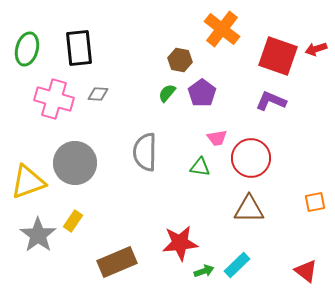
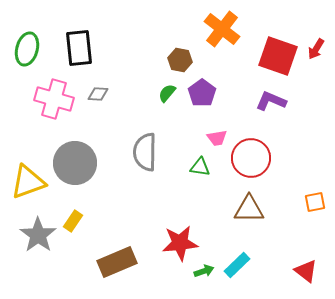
red arrow: rotated 40 degrees counterclockwise
